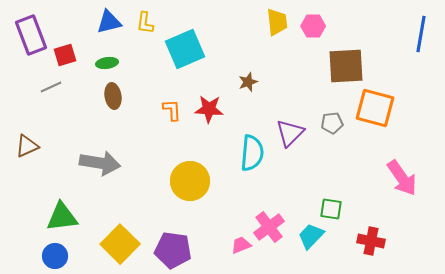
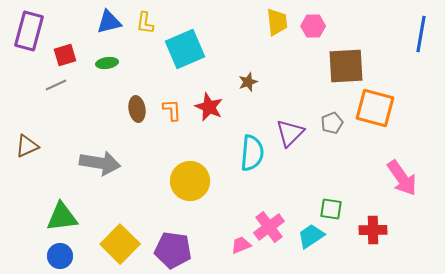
purple rectangle: moved 2 px left, 4 px up; rotated 36 degrees clockwise
gray line: moved 5 px right, 2 px up
brown ellipse: moved 24 px right, 13 px down
red star: moved 2 px up; rotated 20 degrees clockwise
gray pentagon: rotated 15 degrees counterclockwise
cyan trapezoid: rotated 12 degrees clockwise
red cross: moved 2 px right, 11 px up; rotated 12 degrees counterclockwise
blue circle: moved 5 px right
